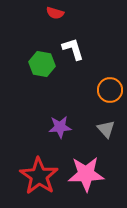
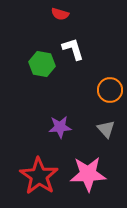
red semicircle: moved 5 px right, 1 px down
pink star: moved 2 px right
